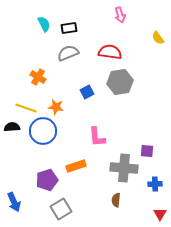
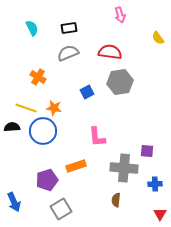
cyan semicircle: moved 12 px left, 4 px down
orange star: moved 2 px left, 1 px down
